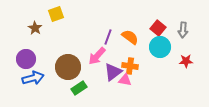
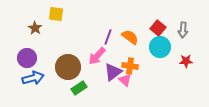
yellow square: rotated 28 degrees clockwise
purple circle: moved 1 px right, 1 px up
pink triangle: rotated 32 degrees clockwise
